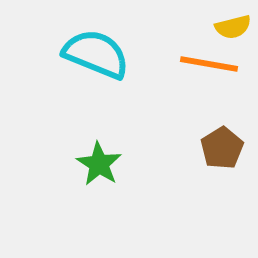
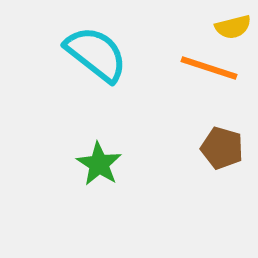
cyan semicircle: rotated 16 degrees clockwise
orange line: moved 4 px down; rotated 8 degrees clockwise
brown pentagon: rotated 24 degrees counterclockwise
